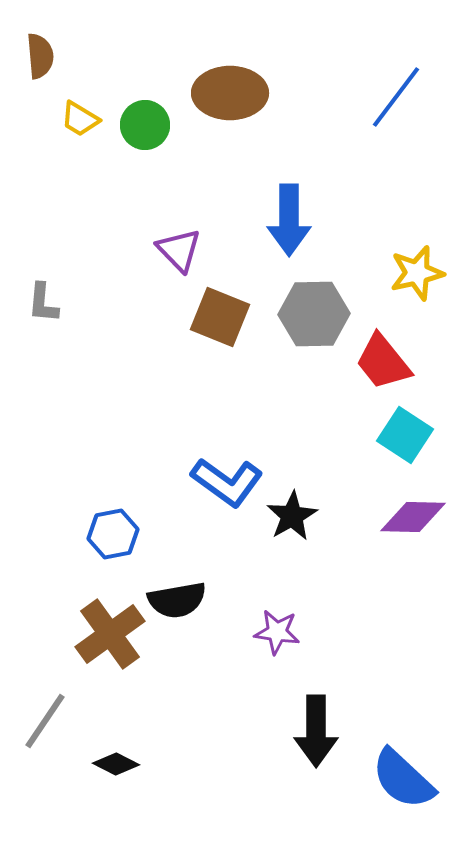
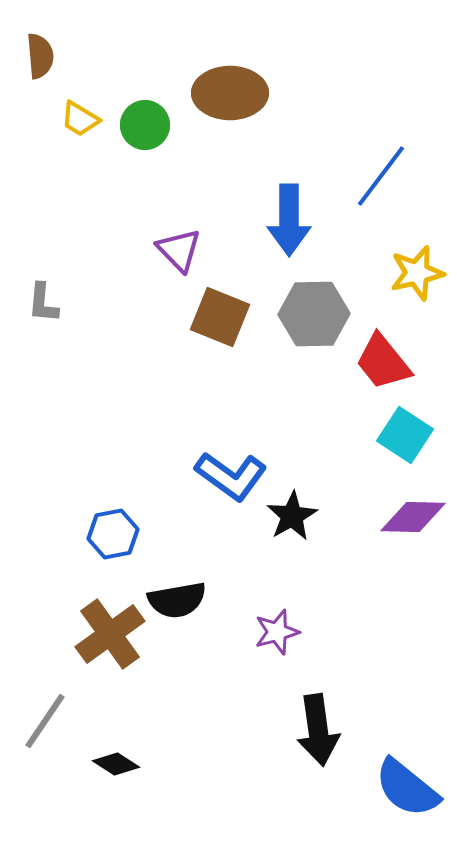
blue line: moved 15 px left, 79 px down
blue L-shape: moved 4 px right, 6 px up
purple star: rotated 24 degrees counterclockwise
black arrow: moved 2 px right, 1 px up; rotated 8 degrees counterclockwise
black diamond: rotated 6 degrees clockwise
blue semicircle: moved 4 px right, 9 px down; rotated 4 degrees counterclockwise
